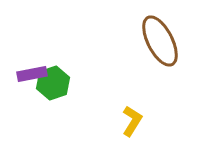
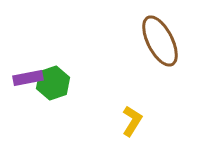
purple rectangle: moved 4 px left, 4 px down
